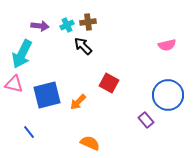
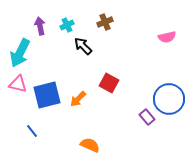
brown cross: moved 17 px right; rotated 14 degrees counterclockwise
purple arrow: rotated 108 degrees counterclockwise
pink semicircle: moved 8 px up
cyan arrow: moved 2 px left, 1 px up
pink triangle: moved 4 px right
blue circle: moved 1 px right, 4 px down
orange arrow: moved 3 px up
purple rectangle: moved 1 px right, 3 px up
blue line: moved 3 px right, 1 px up
orange semicircle: moved 2 px down
